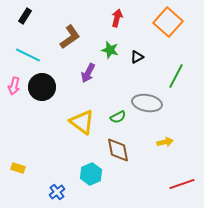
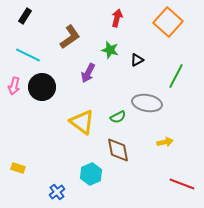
black triangle: moved 3 px down
red line: rotated 40 degrees clockwise
